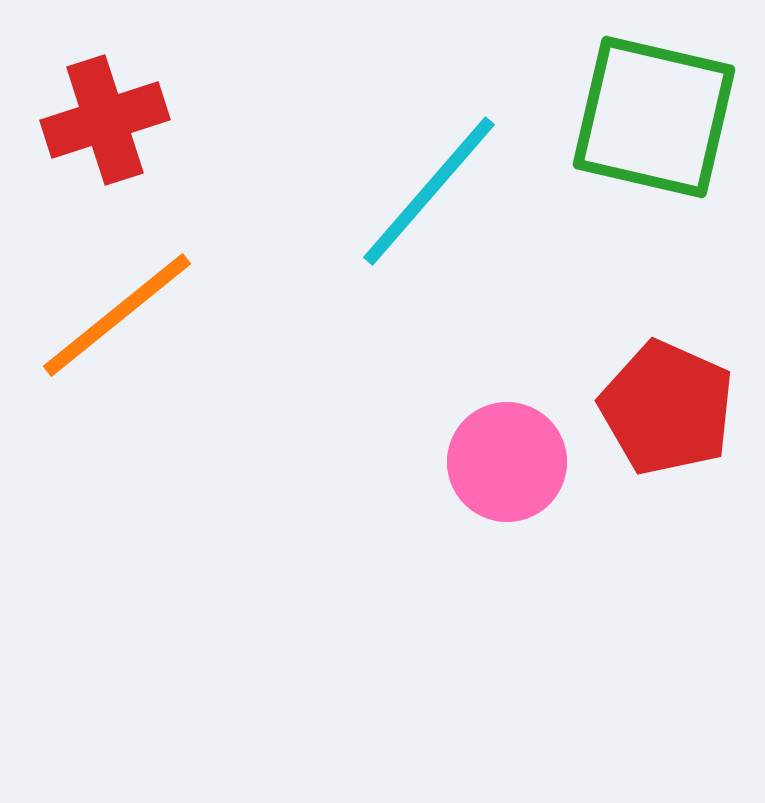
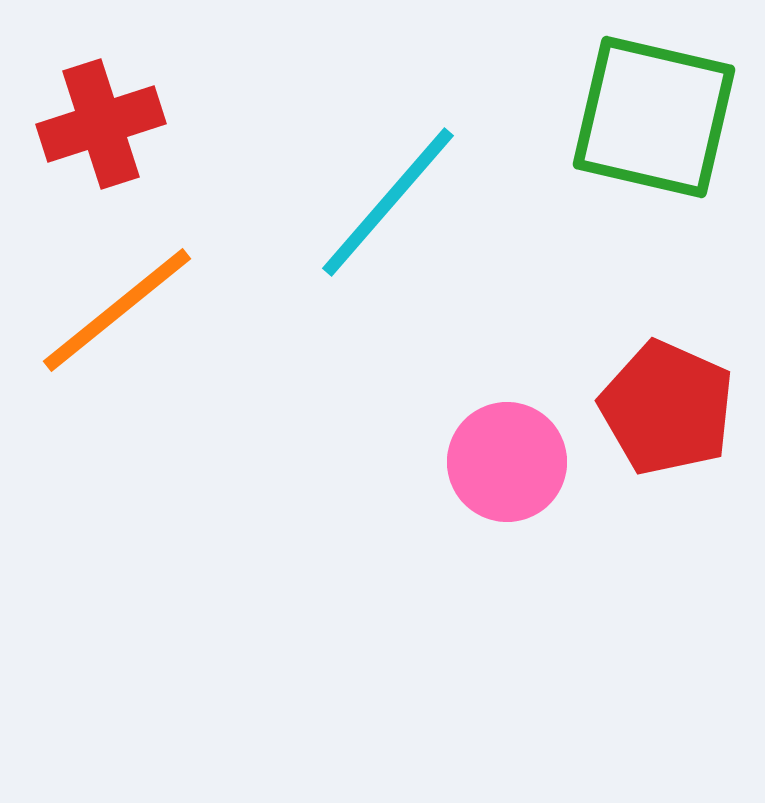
red cross: moved 4 px left, 4 px down
cyan line: moved 41 px left, 11 px down
orange line: moved 5 px up
